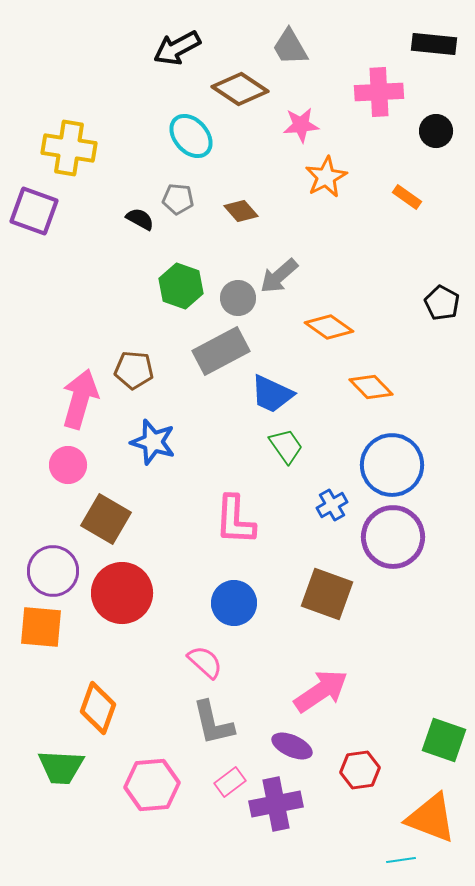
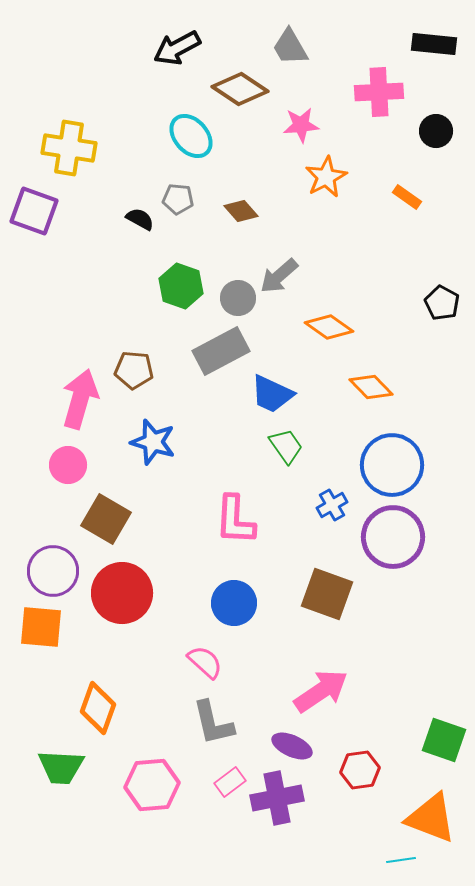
purple cross at (276, 804): moved 1 px right, 6 px up
